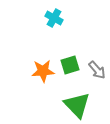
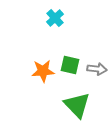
cyan cross: moved 1 px right; rotated 18 degrees clockwise
green square: rotated 30 degrees clockwise
gray arrow: moved 1 px up; rotated 42 degrees counterclockwise
